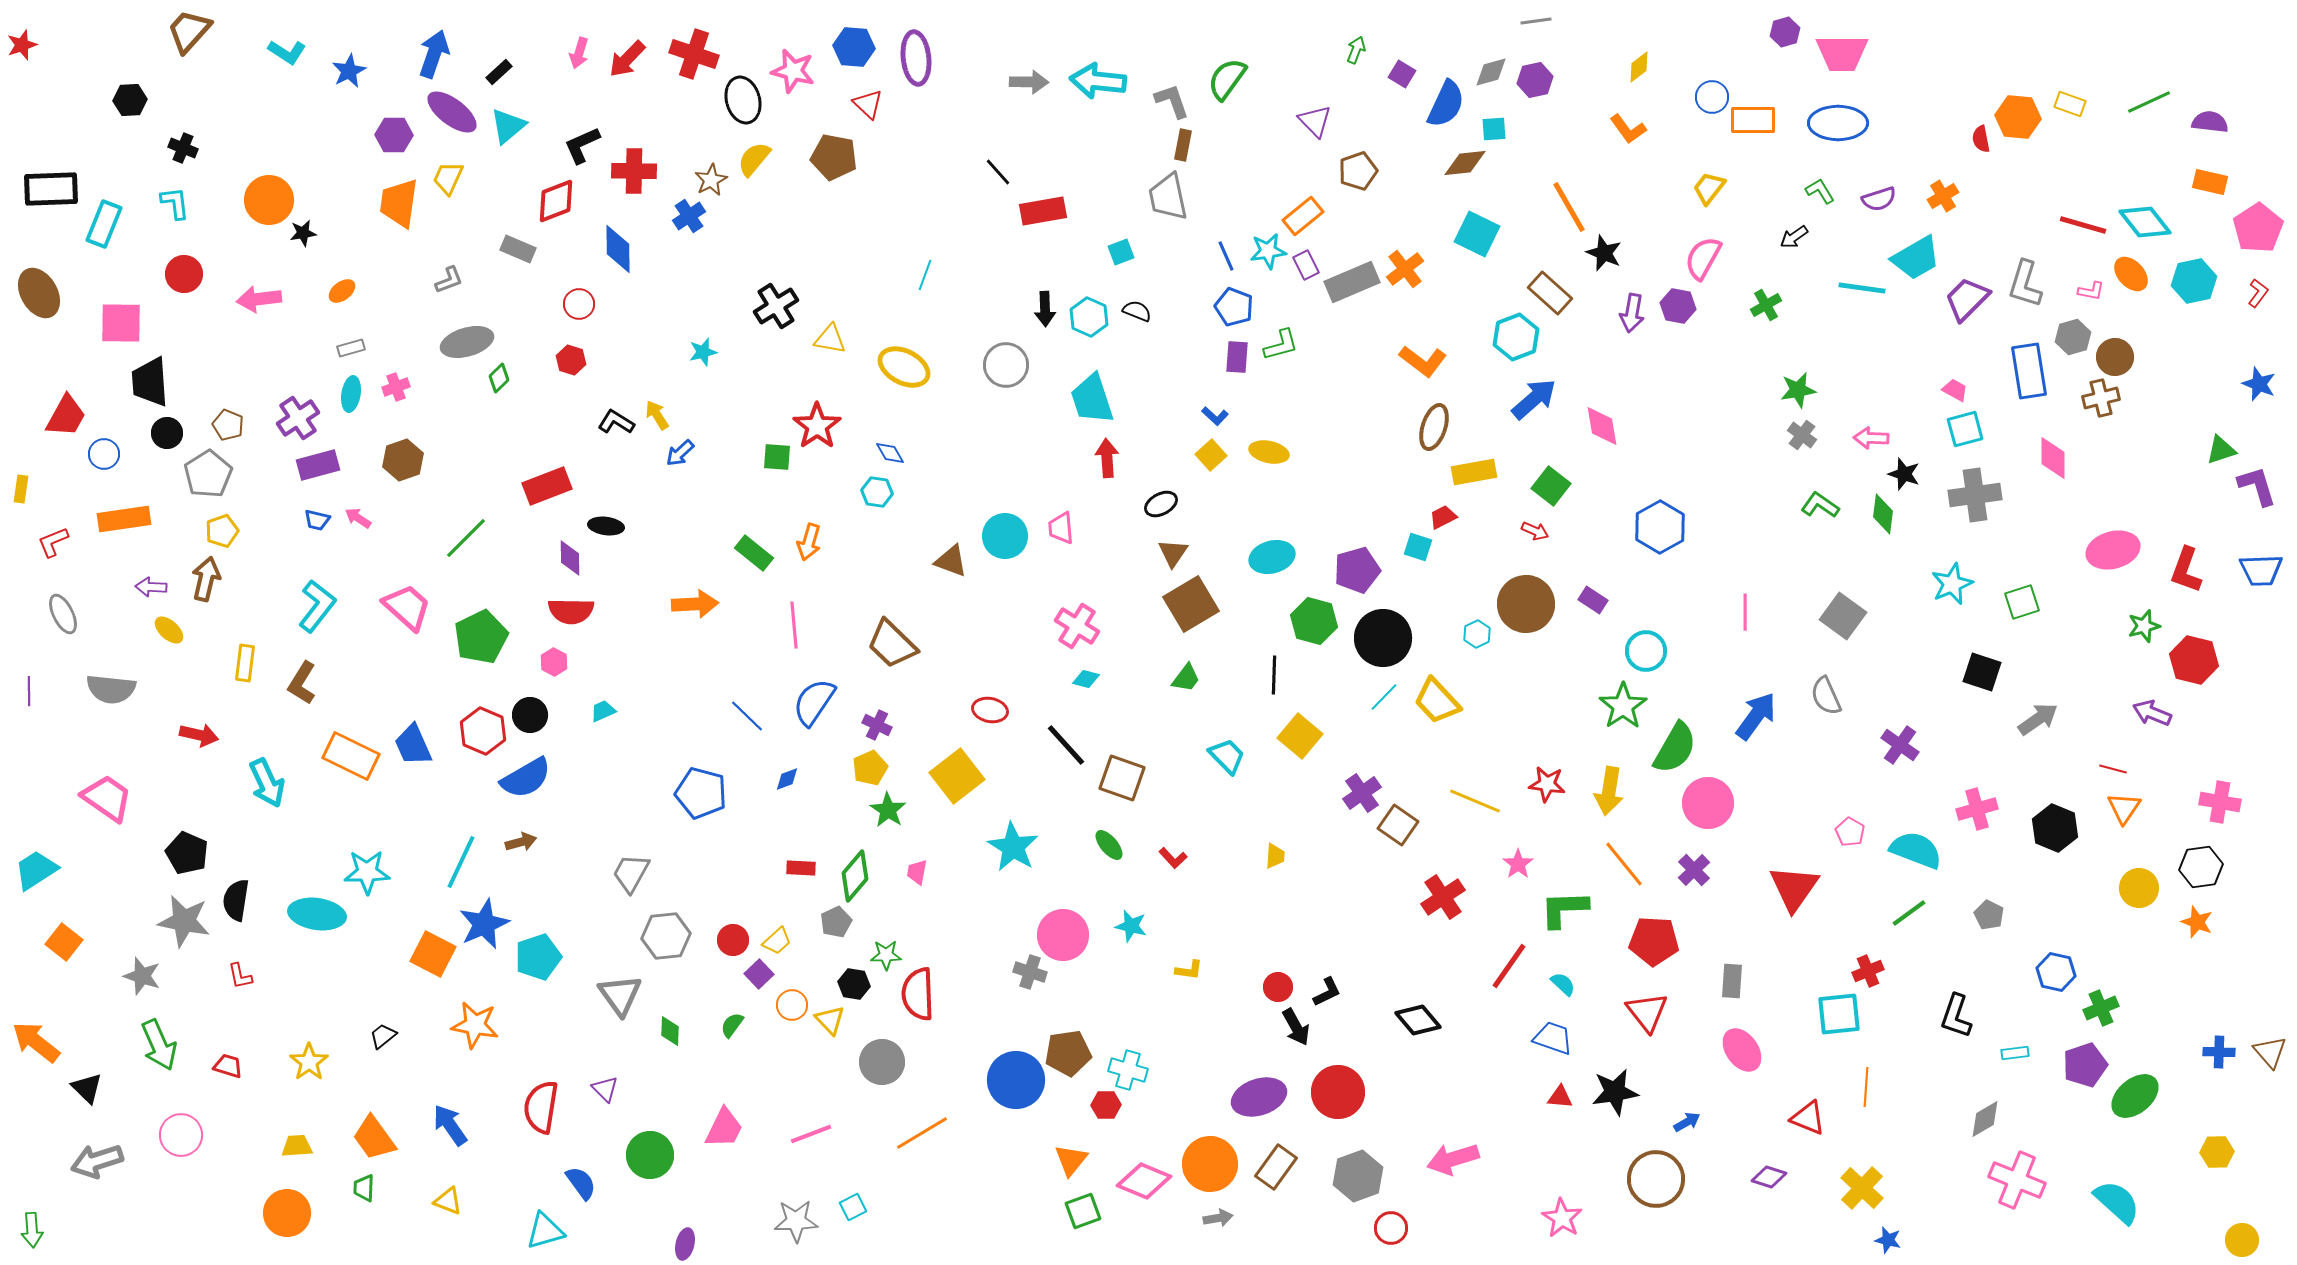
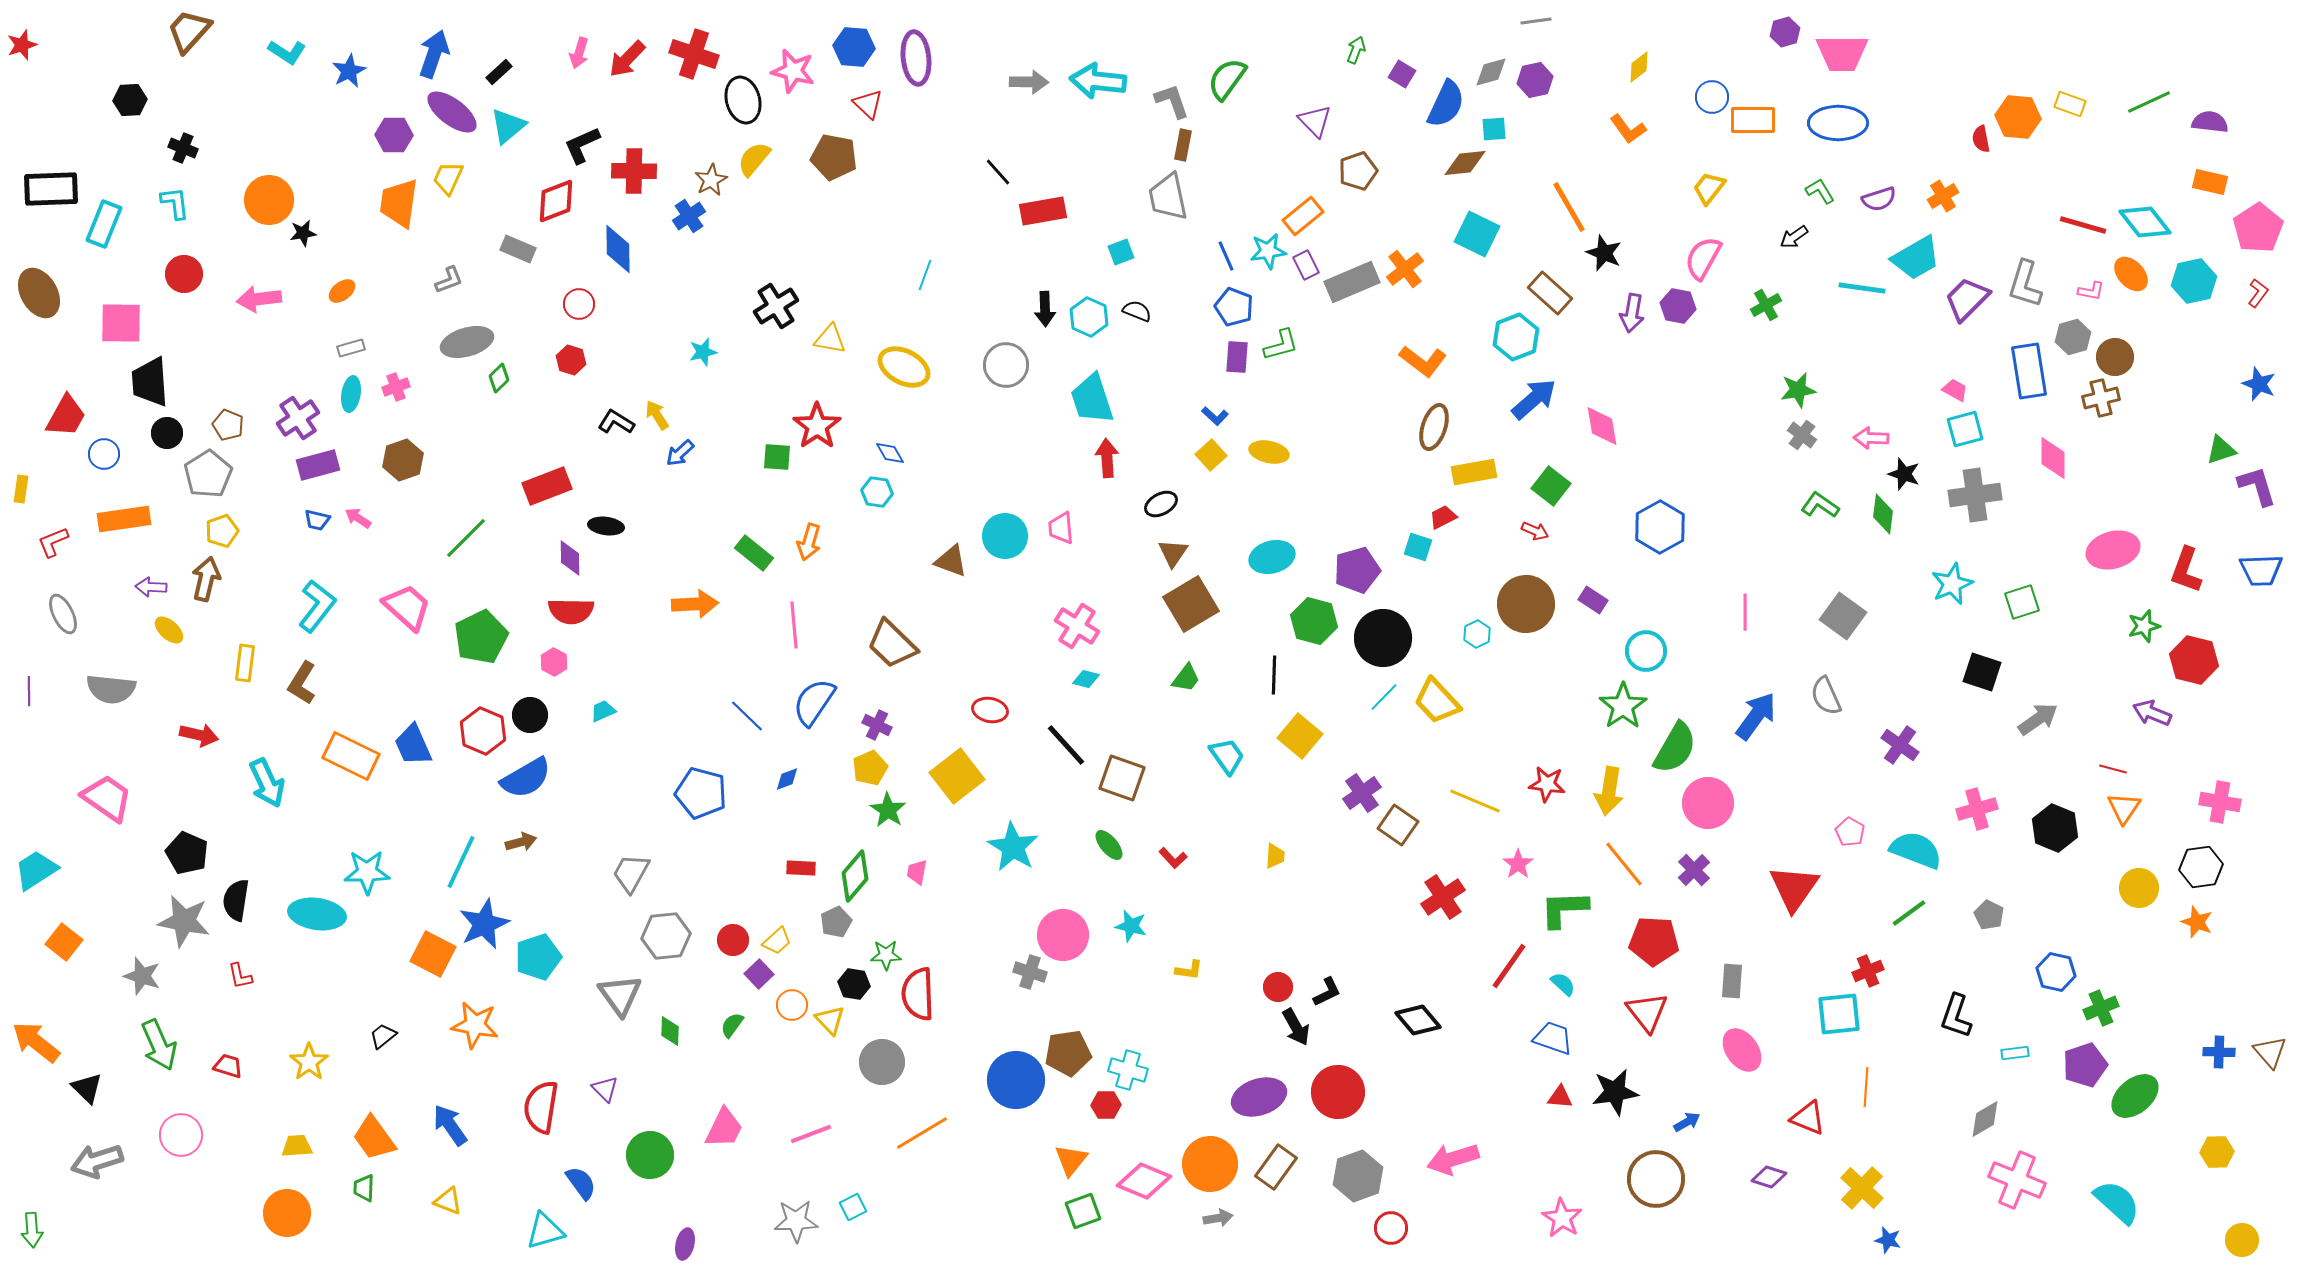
cyan trapezoid at (1227, 756): rotated 9 degrees clockwise
